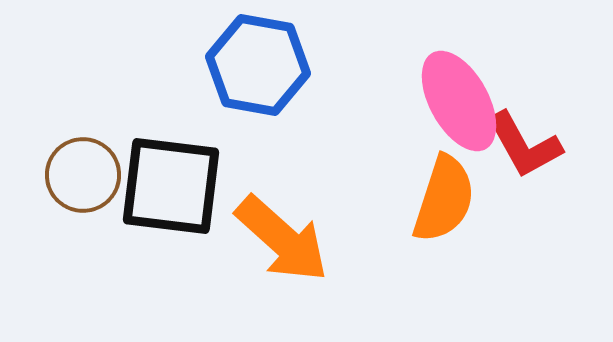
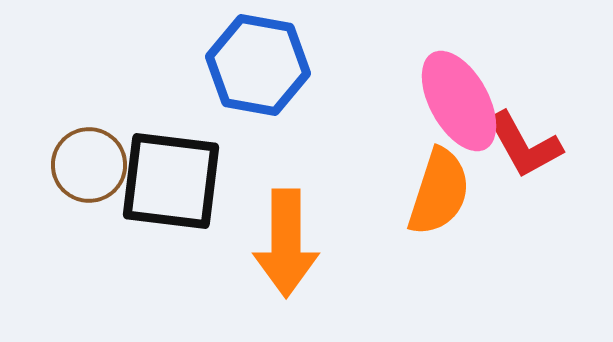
brown circle: moved 6 px right, 10 px up
black square: moved 5 px up
orange semicircle: moved 5 px left, 7 px up
orange arrow: moved 4 px right, 4 px down; rotated 48 degrees clockwise
